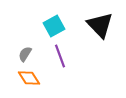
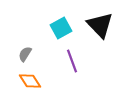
cyan square: moved 7 px right, 2 px down
purple line: moved 12 px right, 5 px down
orange diamond: moved 1 px right, 3 px down
